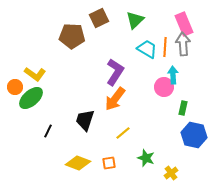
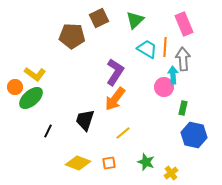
gray arrow: moved 15 px down
green star: moved 4 px down
